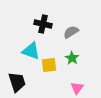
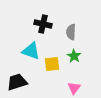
gray semicircle: rotated 56 degrees counterclockwise
green star: moved 2 px right, 2 px up
yellow square: moved 3 px right, 1 px up
black trapezoid: rotated 90 degrees counterclockwise
pink triangle: moved 3 px left
